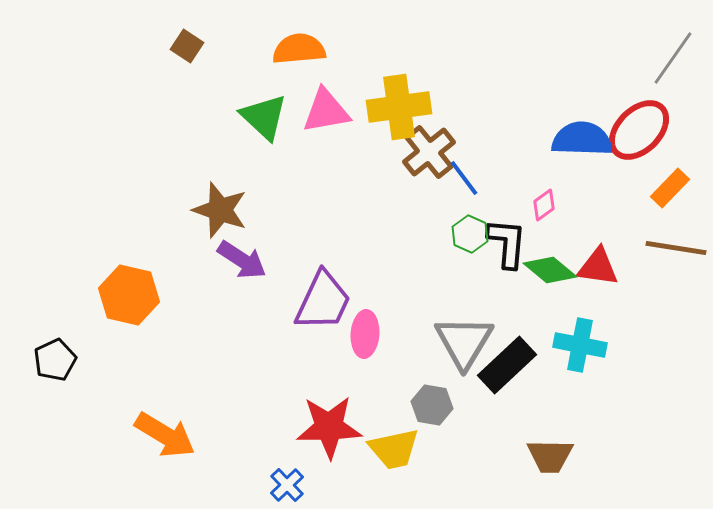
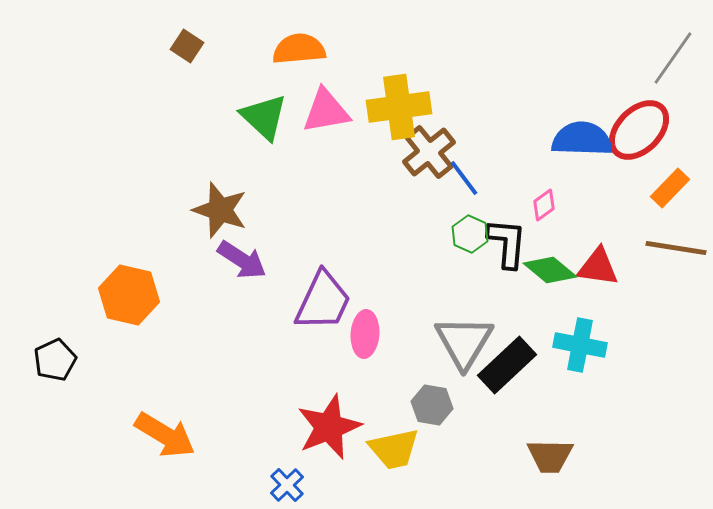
red star: rotated 20 degrees counterclockwise
